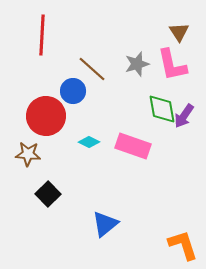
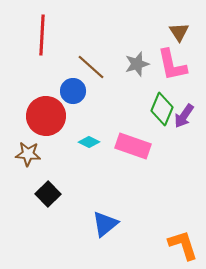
brown line: moved 1 px left, 2 px up
green diamond: rotated 32 degrees clockwise
